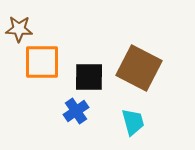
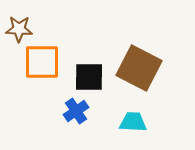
cyan trapezoid: rotated 72 degrees counterclockwise
